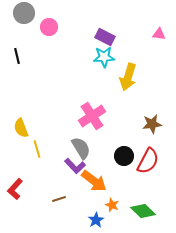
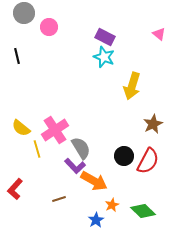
pink triangle: rotated 32 degrees clockwise
cyan star: rotated 25 degrees clockwise
yellow arrow: moved 4 px right, 9 px down
pink cross: moved 37 px left, 14 px down
brown star: moved 1 px right; rotated 18 degrees counterclockwise
yellow semicircle: rotated 30 degrees counterclockwise
orange arrow: rotated 8 degrees counterclockwise
orange star: rotated 24 degrees clockwise
